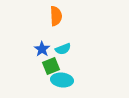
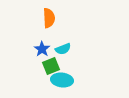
orange semicircle: moved 7 px left, 2 px down
